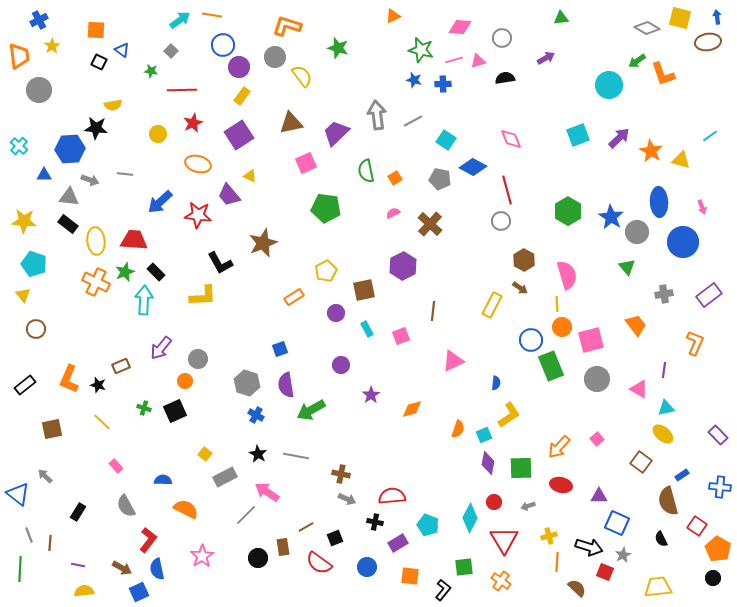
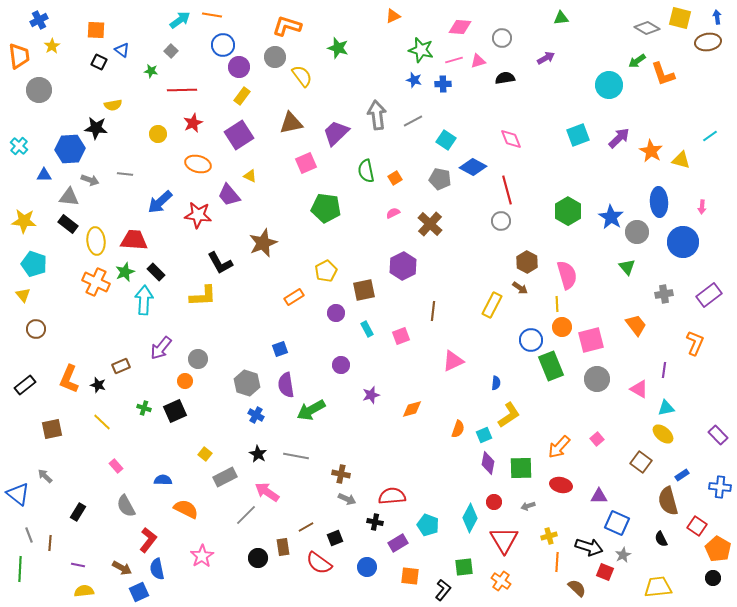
pink arrow at (702, 207): rotated 24 degrees clockwise
brown hexagon at (524, 260): moved 3 px right, 2 px down
purple star at (371, 395): rotated 18 degrees clockwise
